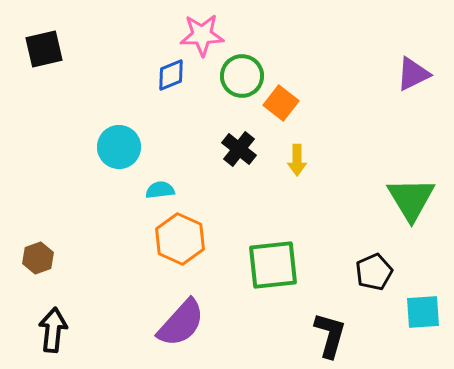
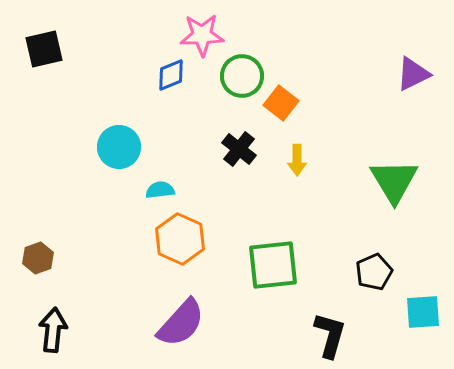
green triangle: moved 17 px left, 18 px up
